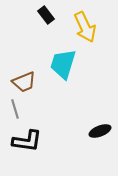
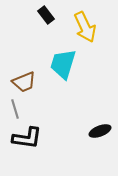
black L-shape: moved 3 px up
